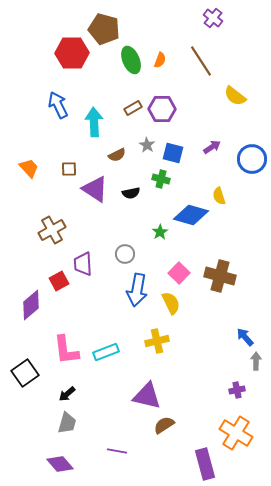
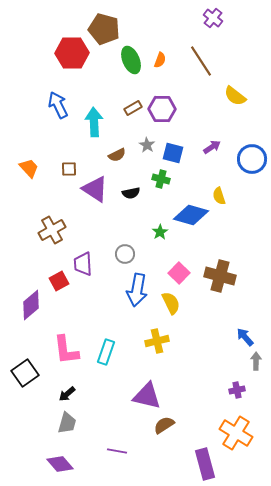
cyan rectangle at (106, 352): rotated 50 degrees counterclockwise
